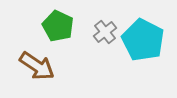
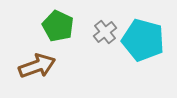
cyan pentagon: rotated 12 degrees counterclockwise
brown arrow: rotated 54 degrees counterclockwise
